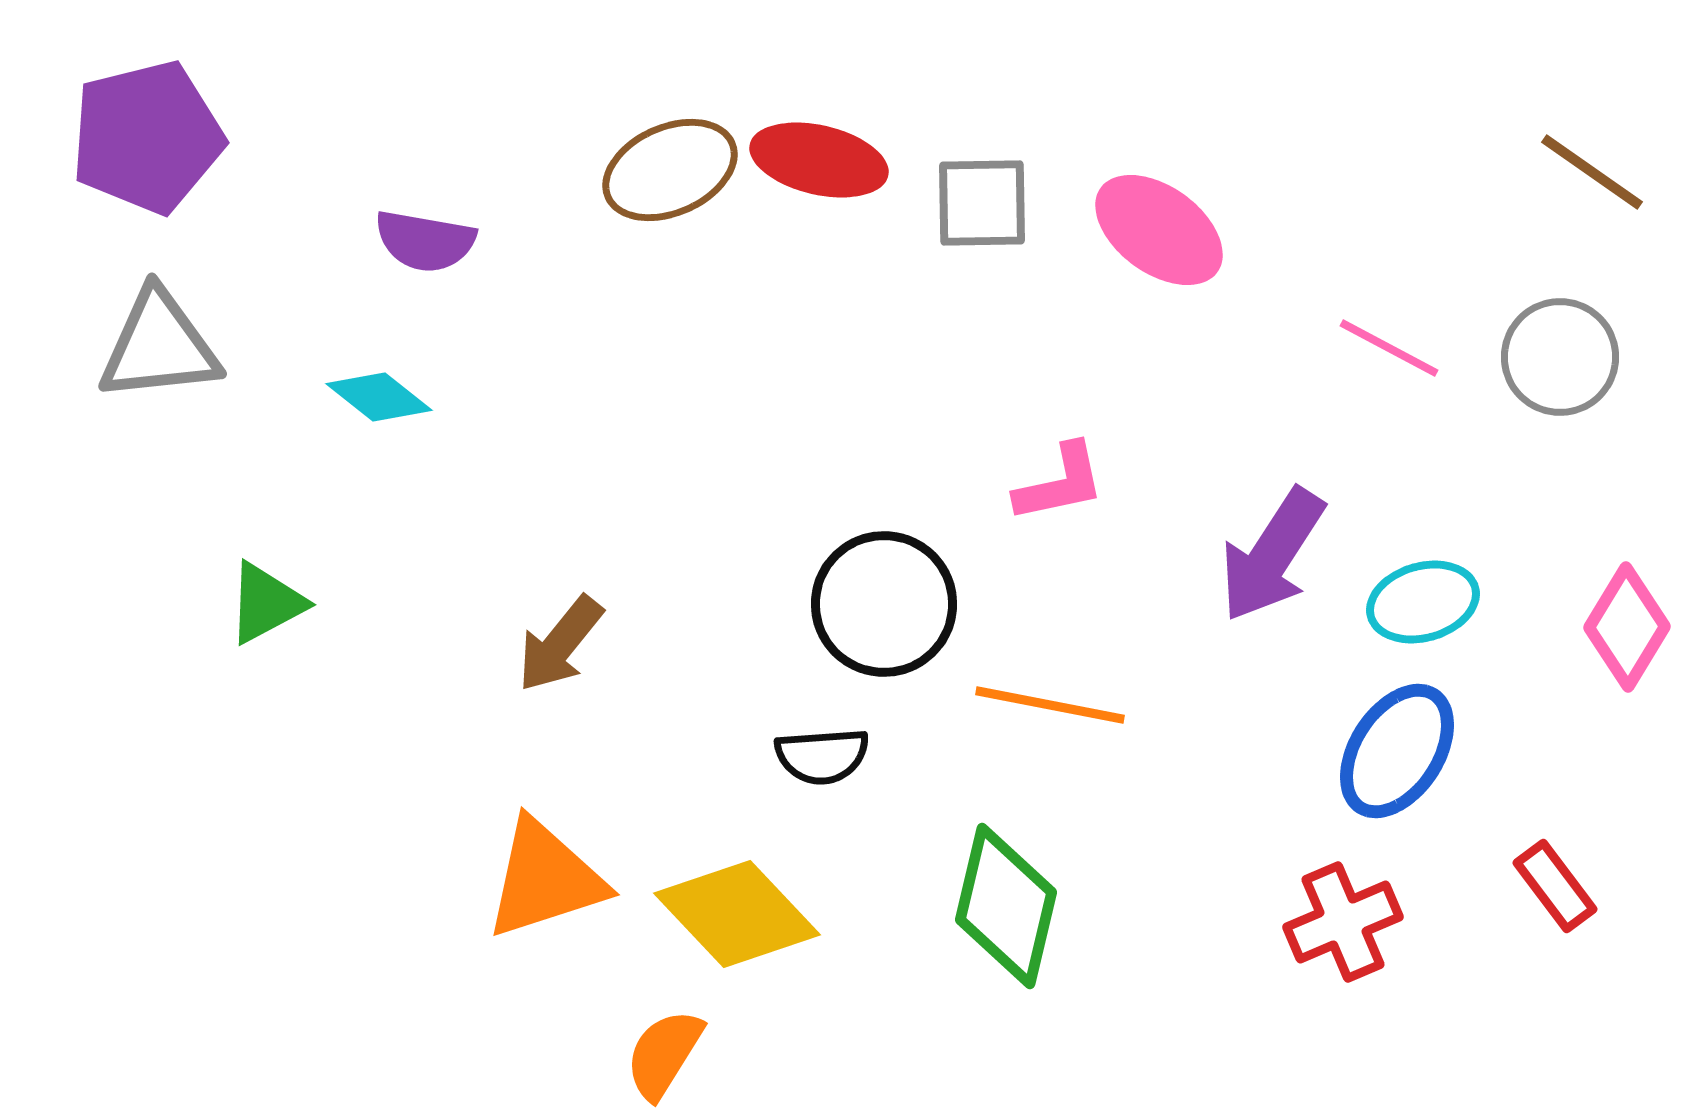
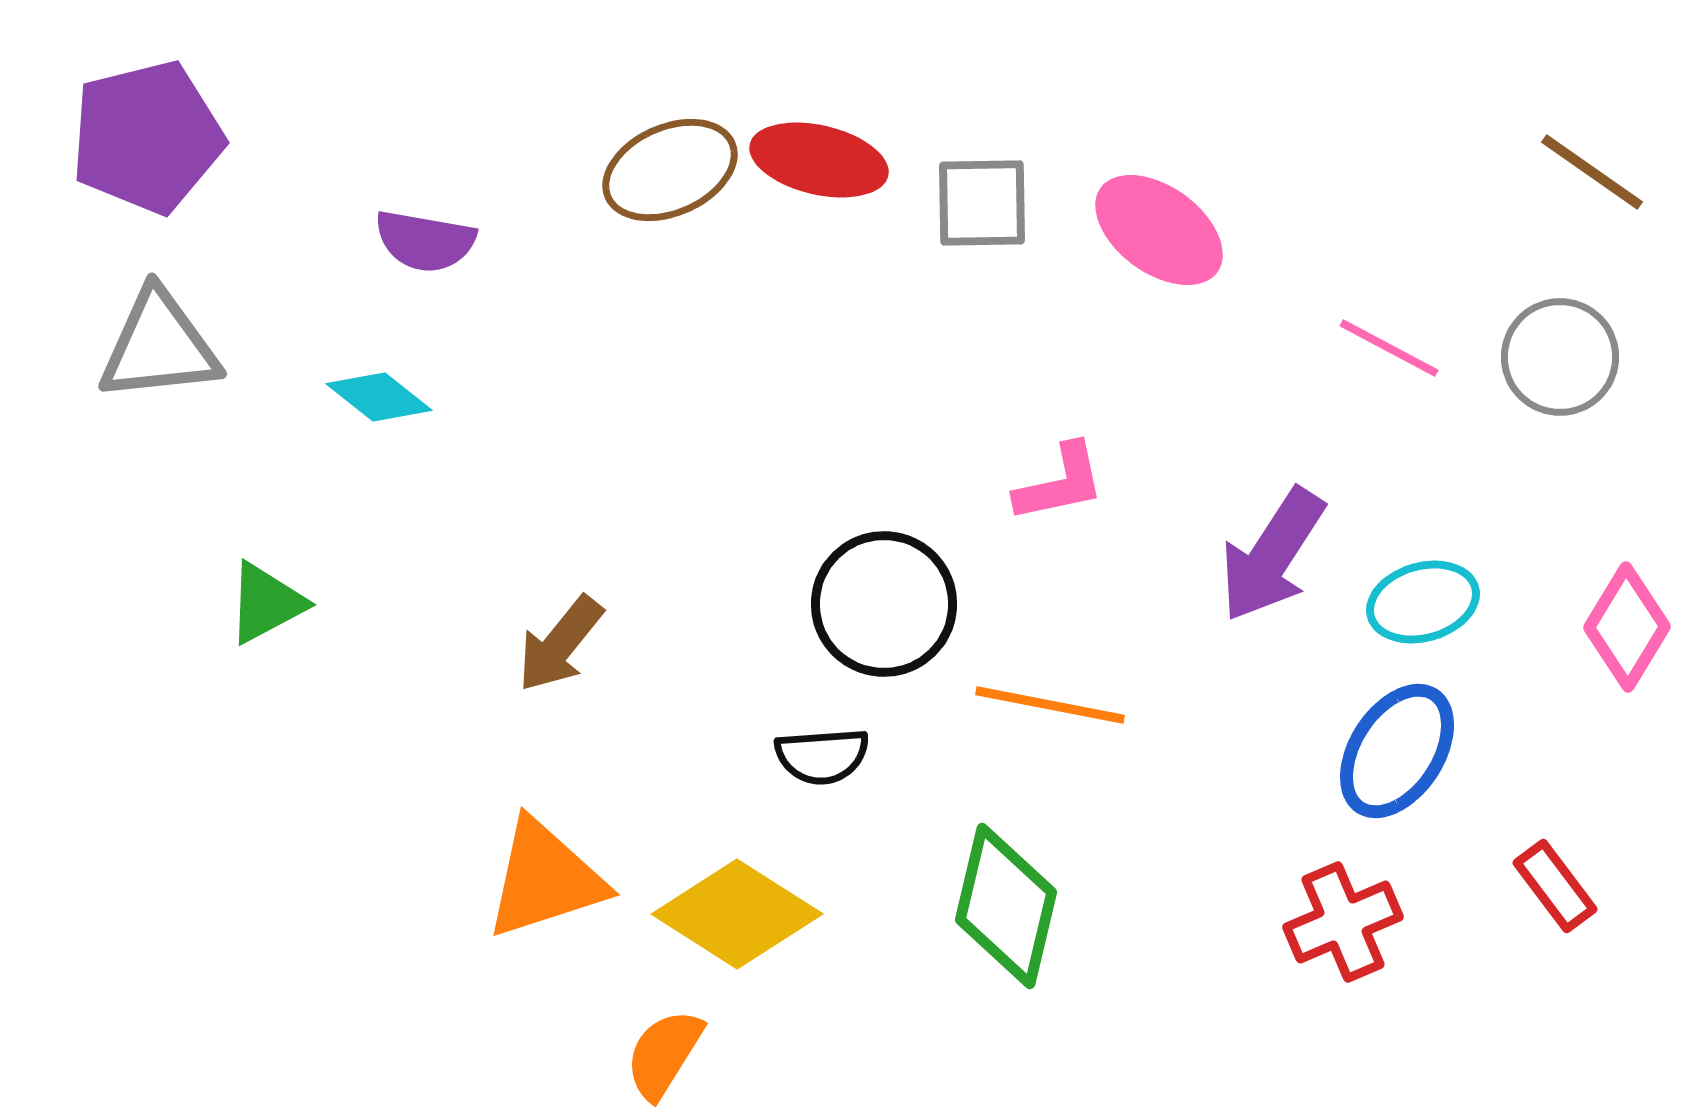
yellow diamond: rotated 14 degrees counterclockwise
